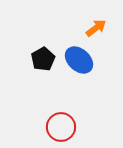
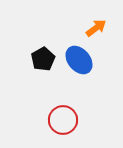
blue ellipse: rotated 8 degrees clockwise
red circle: moved 2 px right, 7 px up
